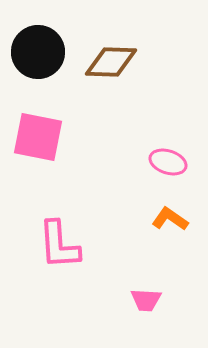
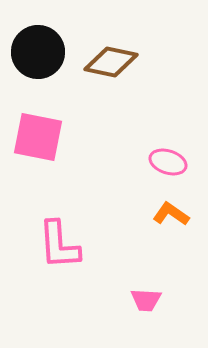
brown diamond: rotated 10 degrees clockwise
orange L-shape: moved 1 px right, 5 px up
